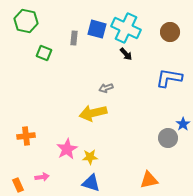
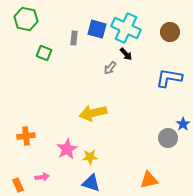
green hexagon: moved 2 px up
gray arrow: moved 4 px right, 20 px up; rotated 32 degrees counterclockwise
